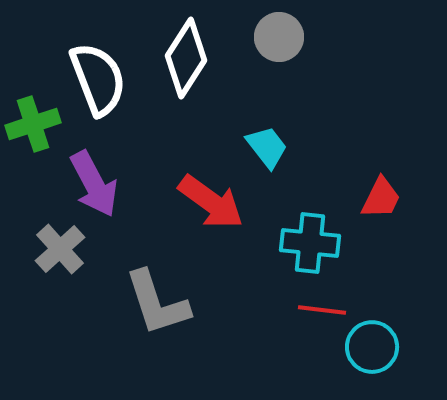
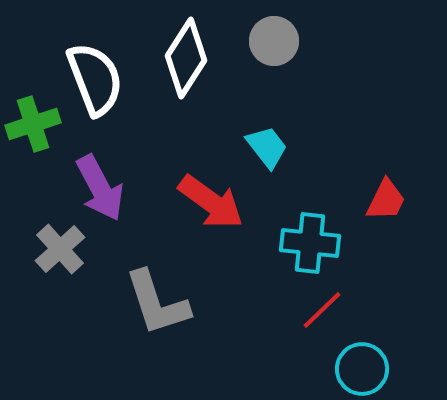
gray circle: moved 5 px left, 4 px down
white semicircle: moved 3 px left
purple arrow: moved 6 px right, 4 px down
red trapezoid: moved 5 px right, 2 px down
red line: rotated 51 degrees counterclockwise
cyan circle: moved 10 px left, 22 px down
